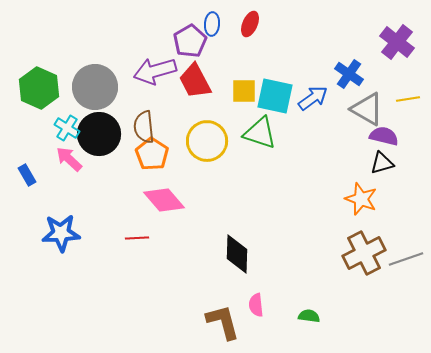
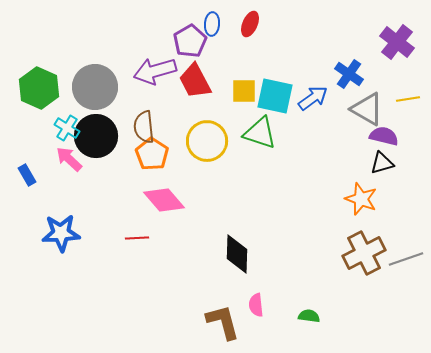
black circle: moved 3 px left, 2 px down
